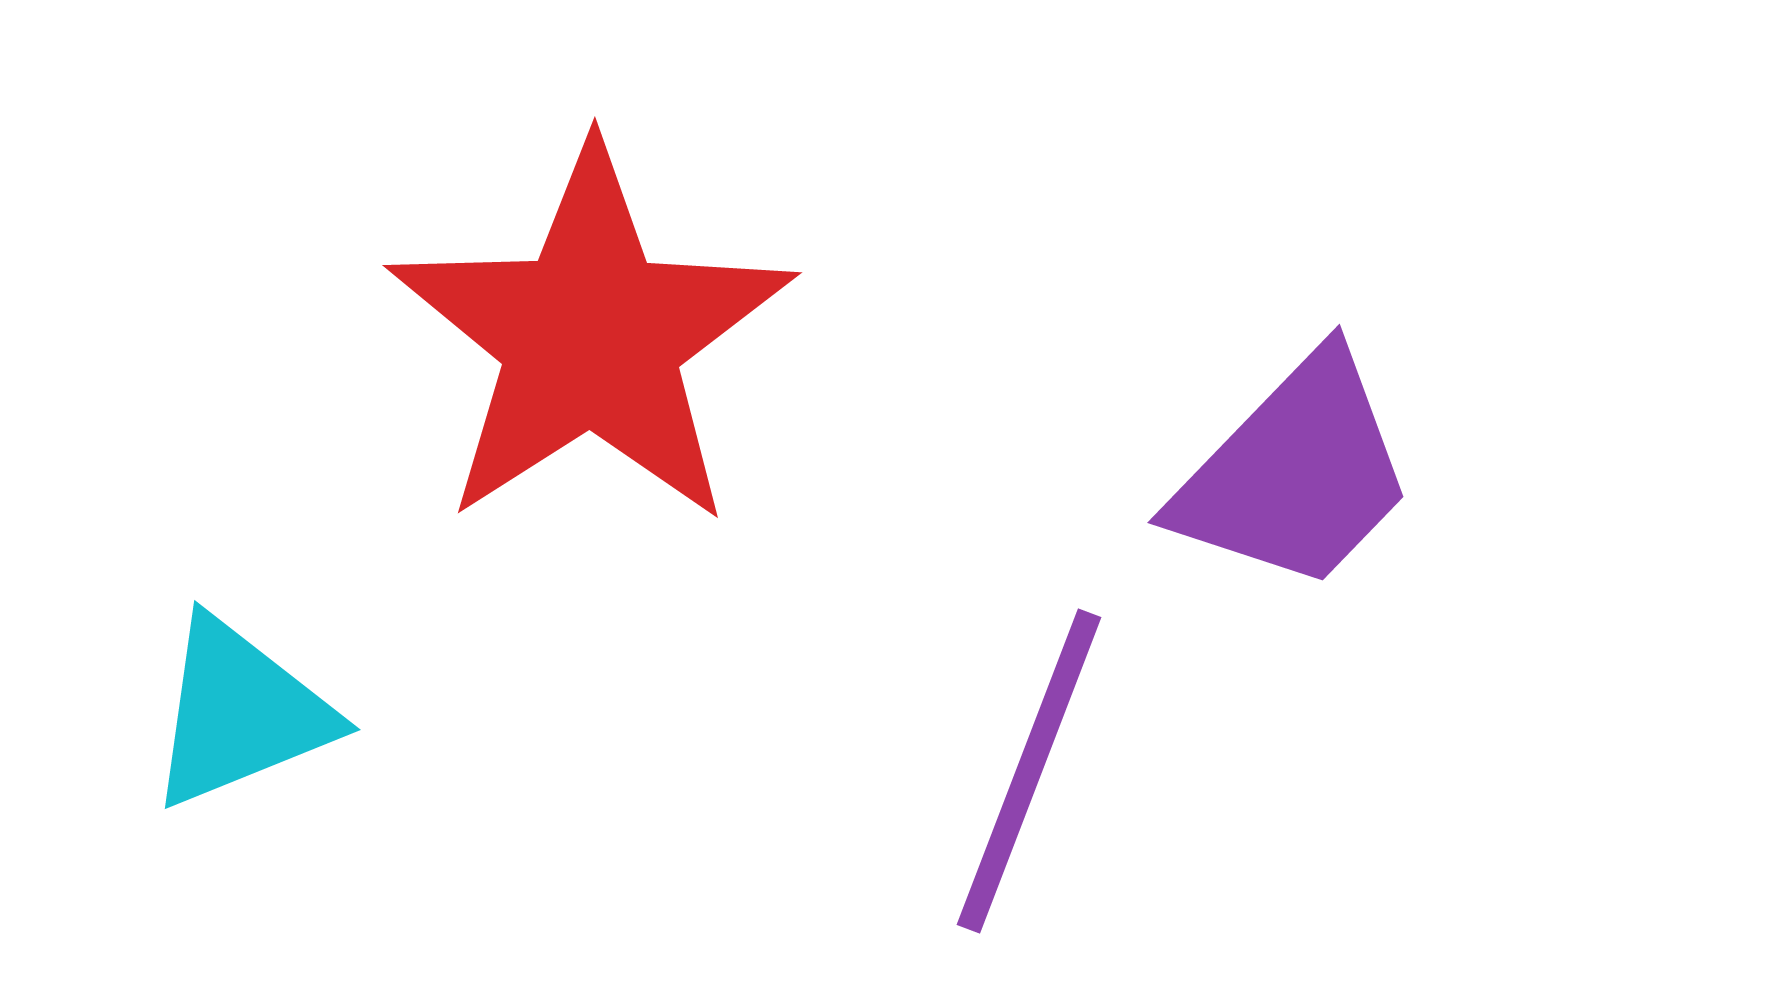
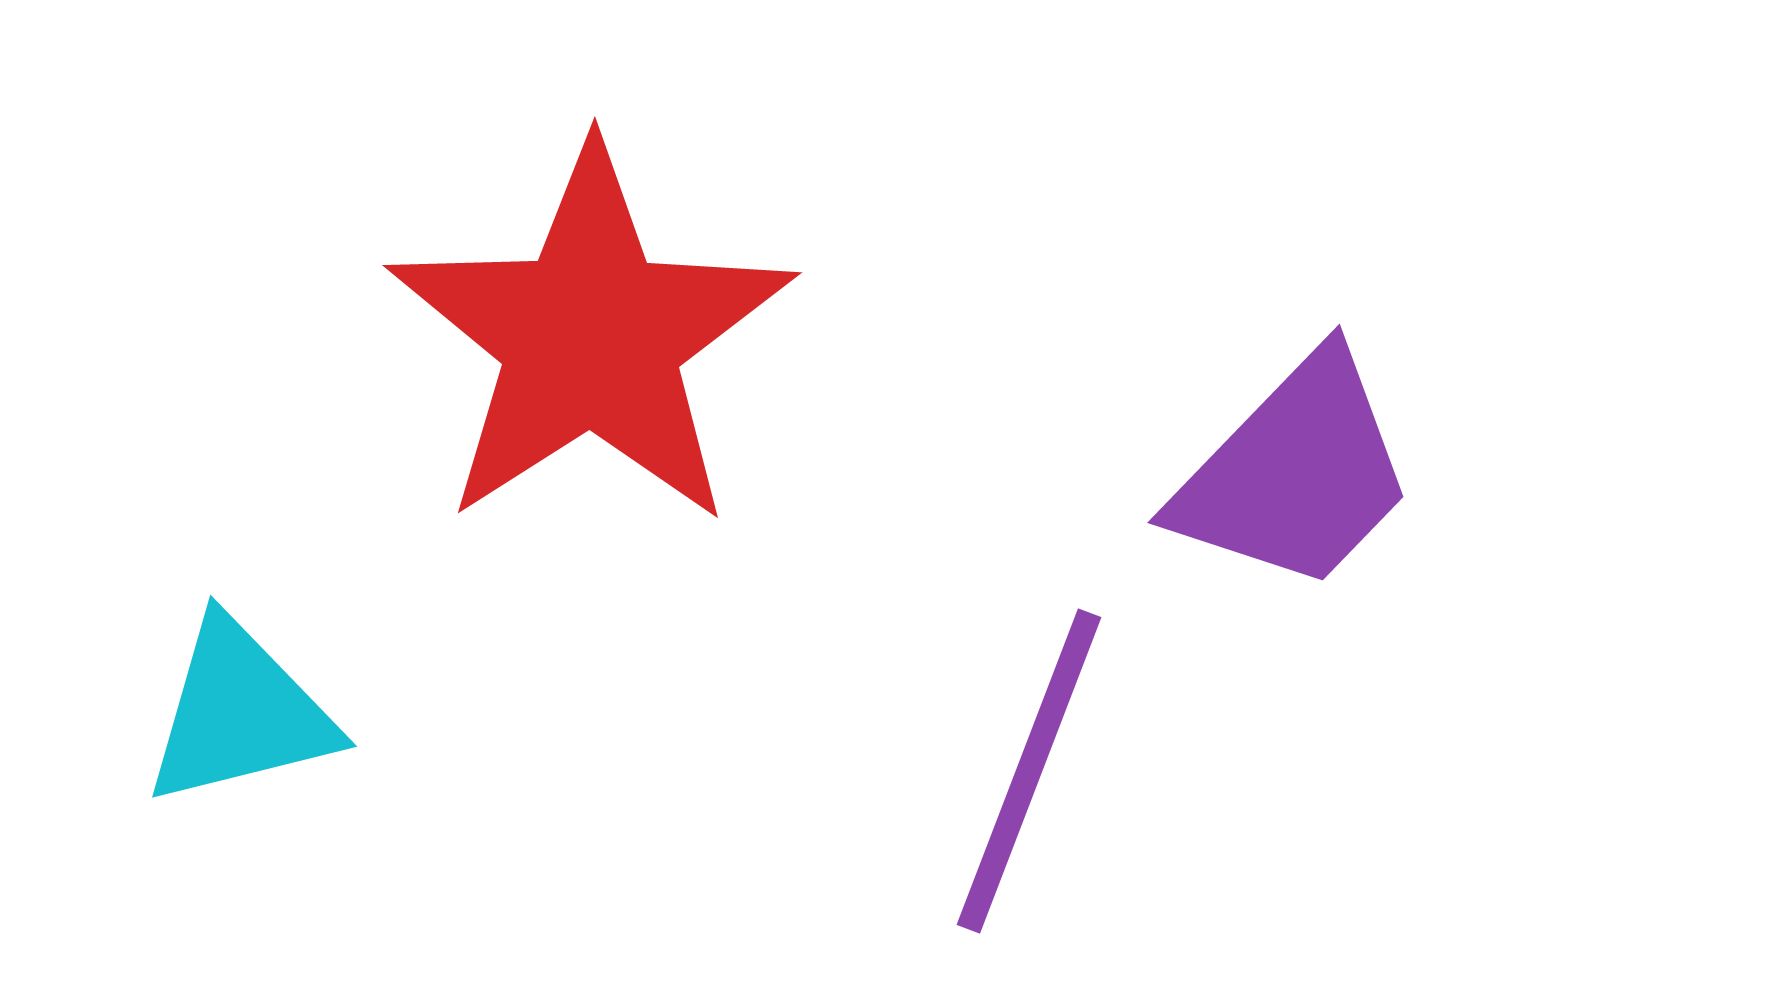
cyan triangle: rotated 8 degrees clockwise
